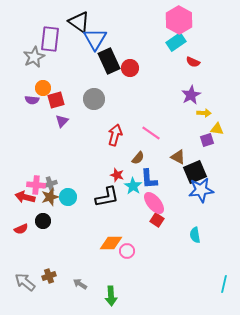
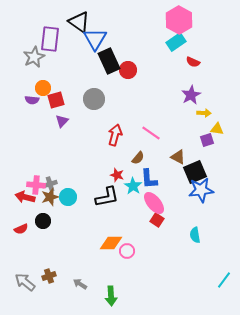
red circle at (130, 68): moved 2 px left, 2 px down
cyan line at (224, 284): moved 4 px up; rotated 24 degrees clockwise
